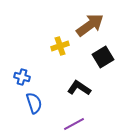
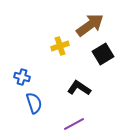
black square: moved 3 px up
